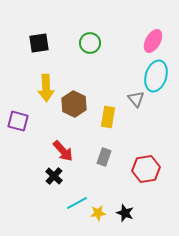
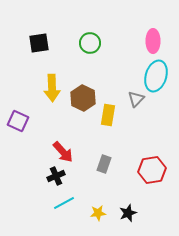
pink ellipse: rotated 30 degrees counterclockwise
yellow arrow: moved 6 px right
gray triangle: rotated 24 degrees clockwise
brown hexagon: moved 9 px right, 6 px up
yellow rectangle: moved 2 px up
purple square: rotated 10 degrees clockwise
red arrow: moved 1 px down
gray rectangle: moved 7 px down
red hexagon: moved 6 px right, 1 px down
black cross: moved 2 px right; rotated 24 degrees clockwise
cyan line: moved 13 px left
black star: moved 3 px right; rotated 30 degrees clockwise
